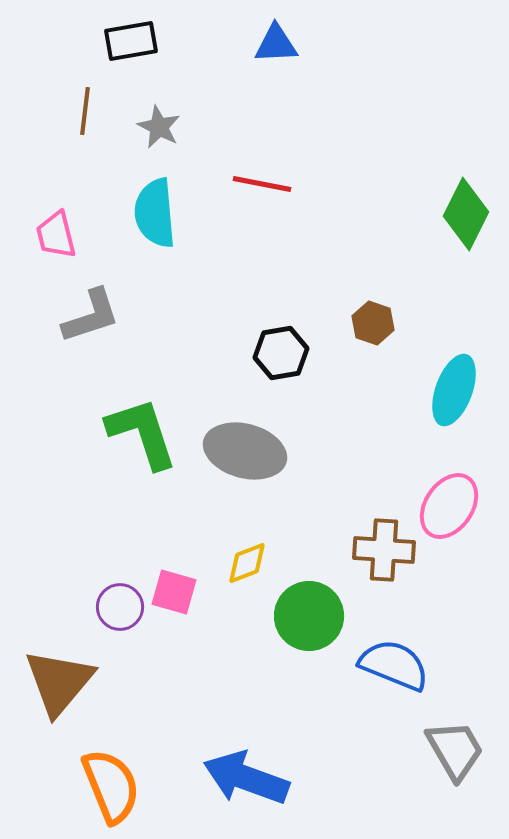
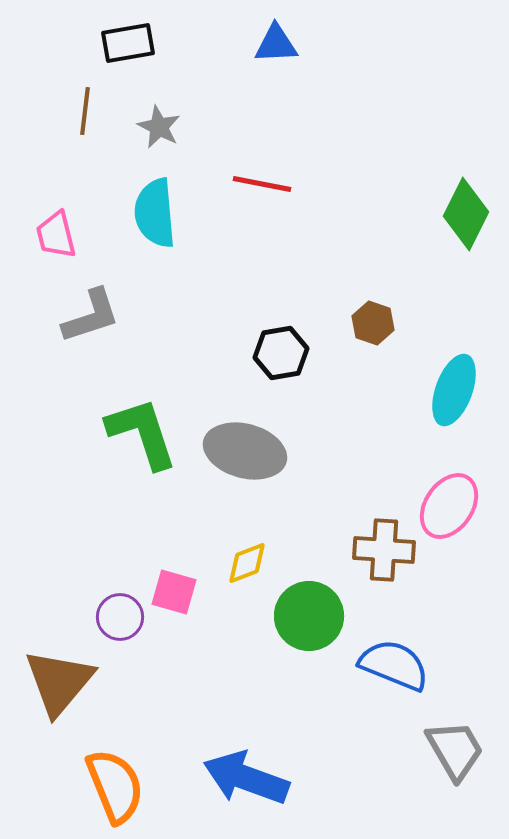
black rectangle: moved 3 px left, 2 px down
purple circle: moved 10 px down
orange semicircle: moved 4 px right
